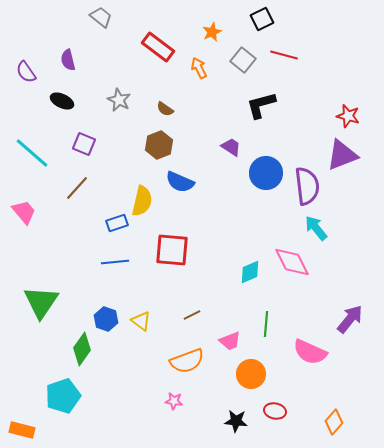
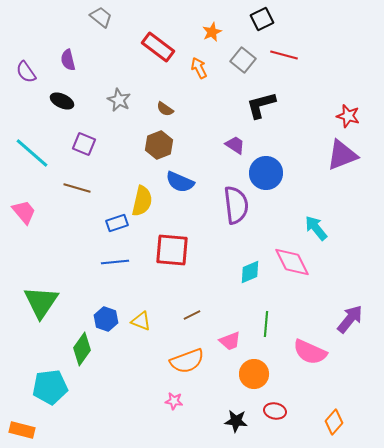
purple trapezoid at (231, 147): moved 4 px right, 2 px up
purple semicircle at (307, 186): moved 71 px left, 19 px down
brown line at (77, 188): rotated 64 degrees clockwise
yellow triangle at (141, 321): rotated 15 degrees counterclockwise
orange circle at (251, 374): moved 3 px right
cyan pentagon at (63, 396): moved 13 px left, 9 px up; rotated 12 degrees clockwise
